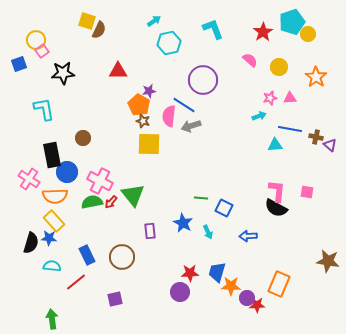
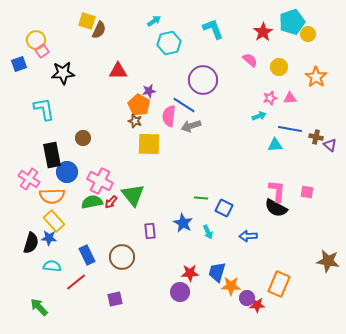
brown star at (143, 121): moved 8 px left
orange semicircle at (55, 196): moved 3 px left
green arrow at (52, 319): moved 13 px left, 12 px up; rotated 36 degrees counterclockwise
